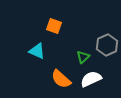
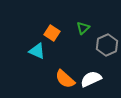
orange square: moved 2 px left, 7 px down; rotated 14 degrees clockwise
green triangle: moved 29 px up
orange semicircle: moved 4 px right
